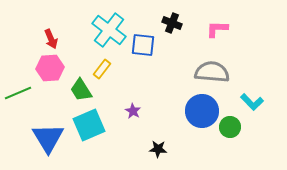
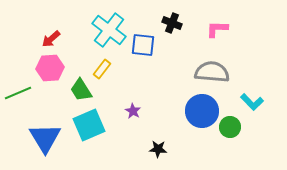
red arrow: rotated 72 degrees clockwise
blue triangle: moved 3 px left
